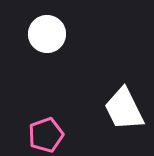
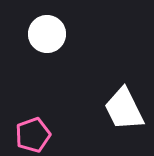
pink pentagon: moved 13 px left
